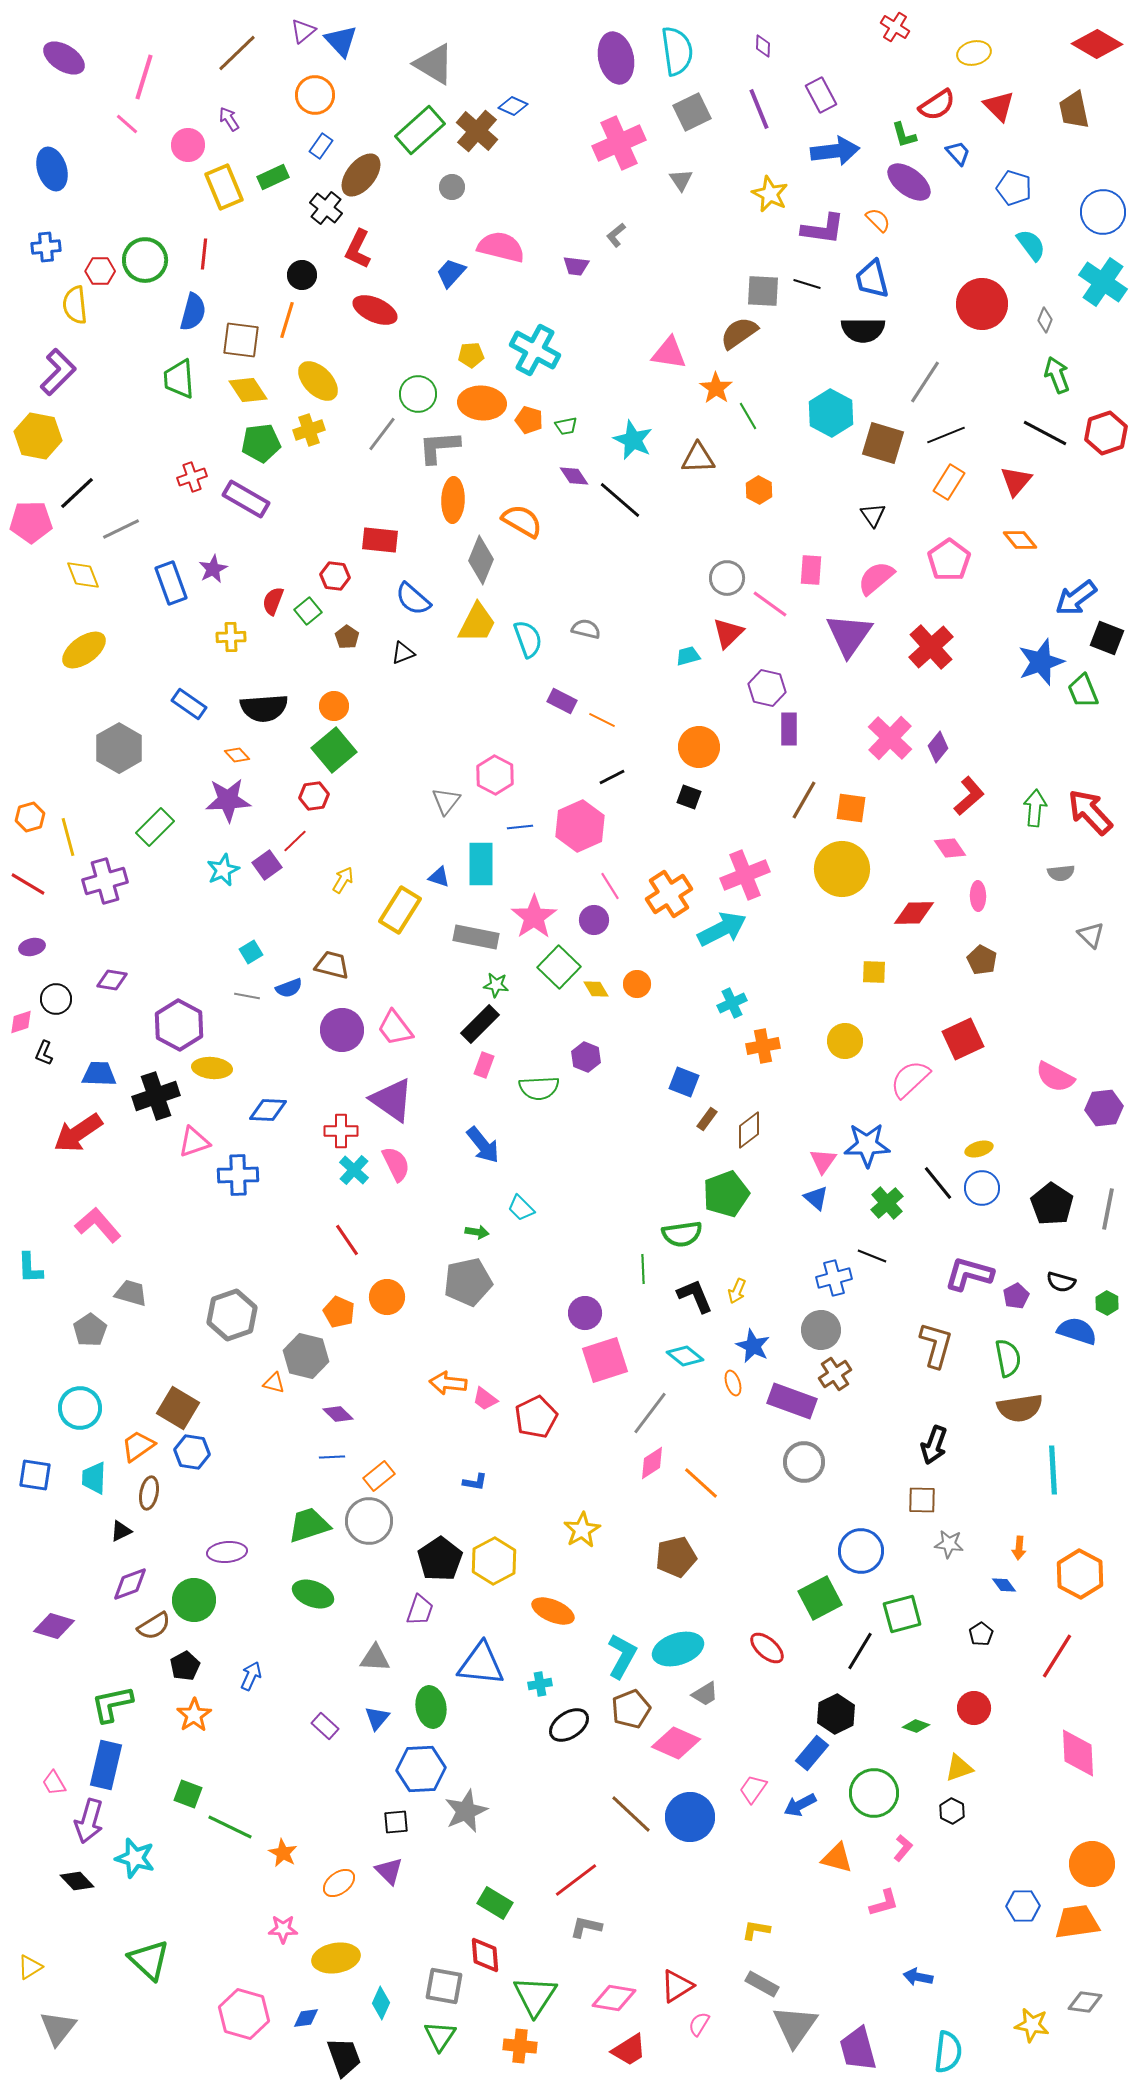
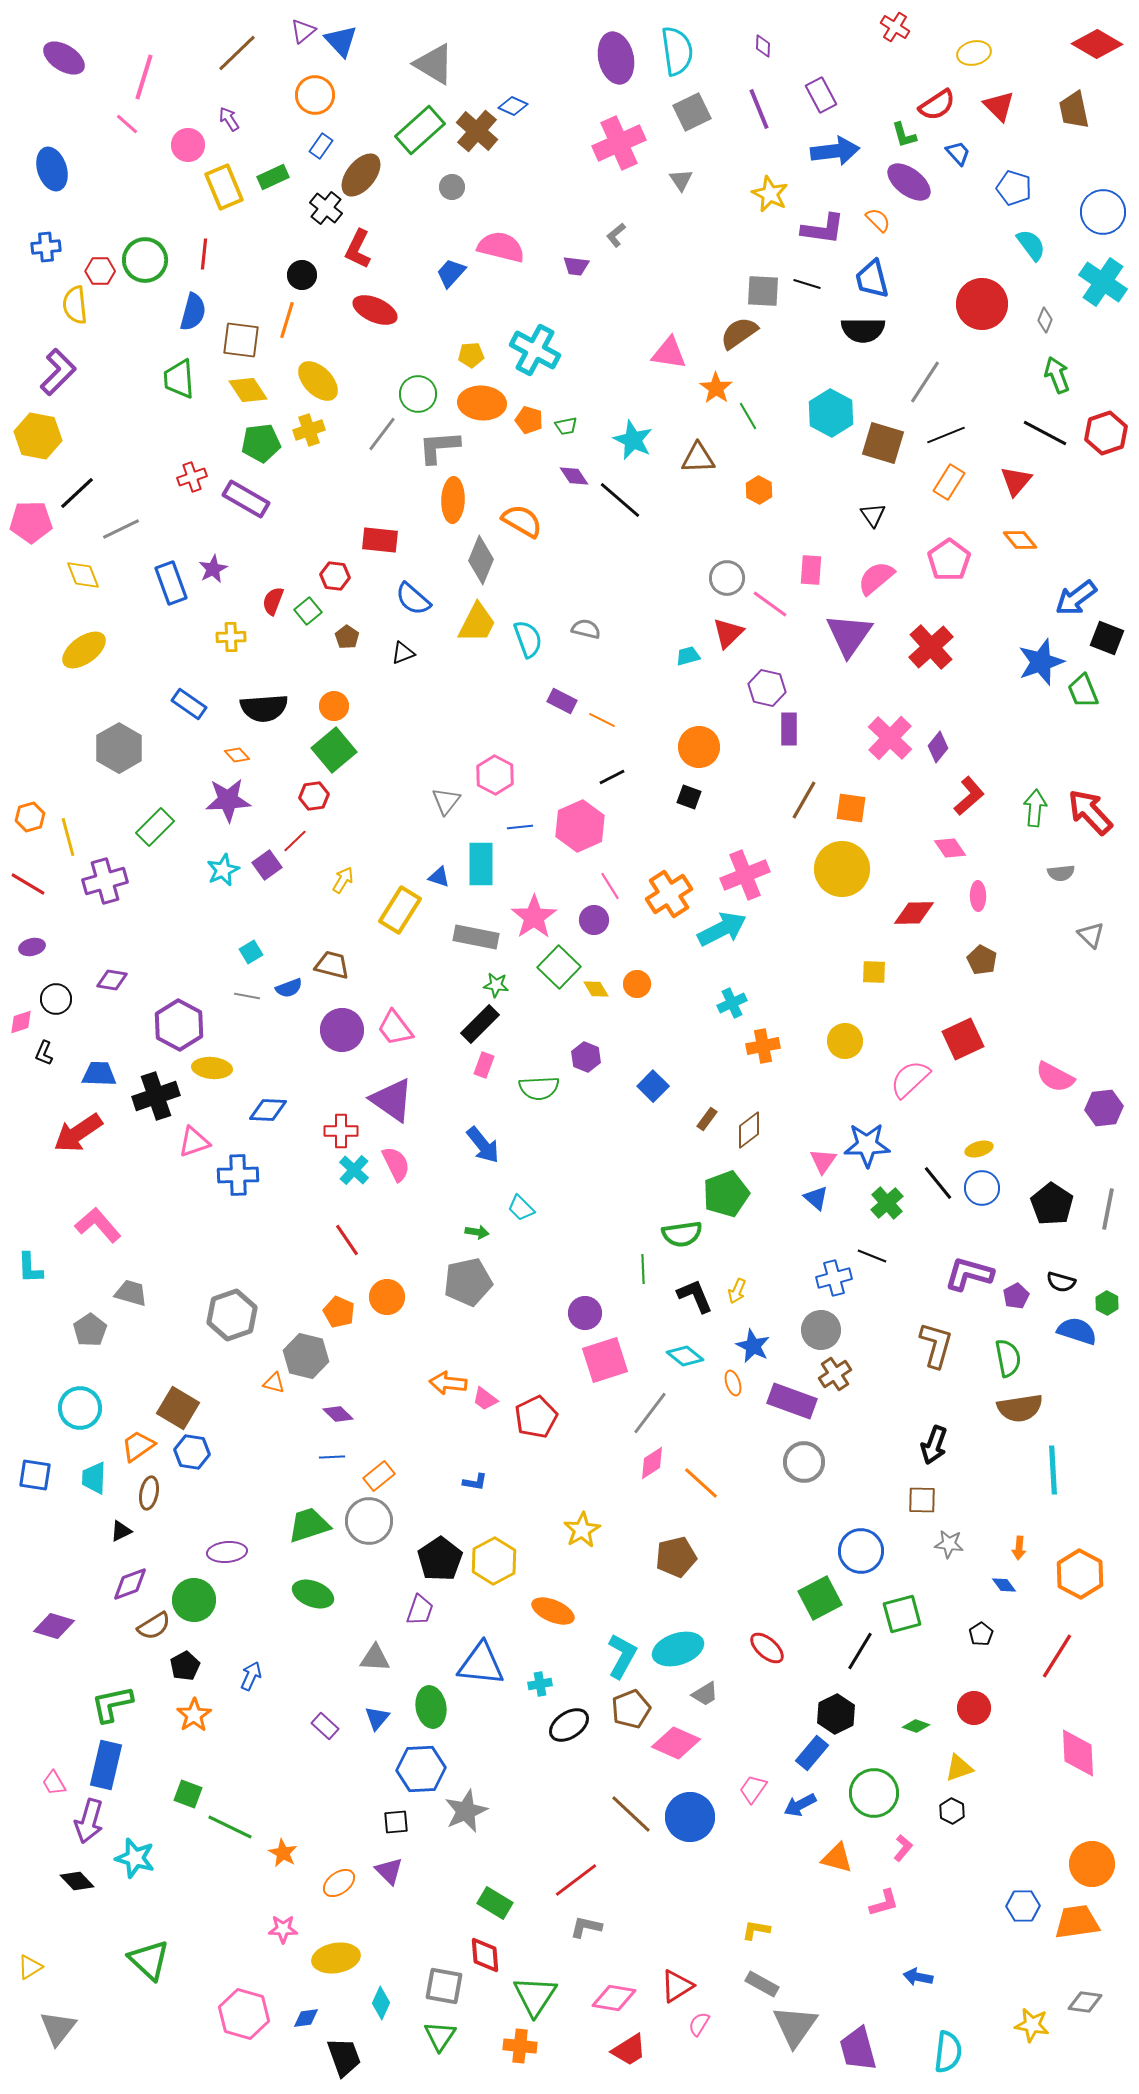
blue square at (684, 1082): moved 31 px left, 4 px down; rotated 24 degrees clockwise
